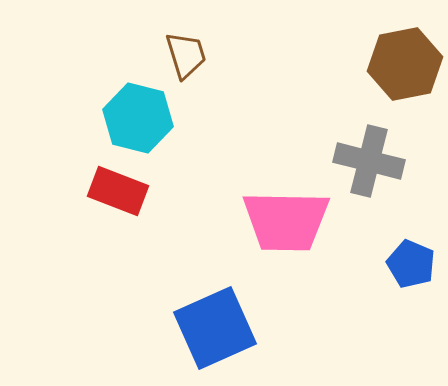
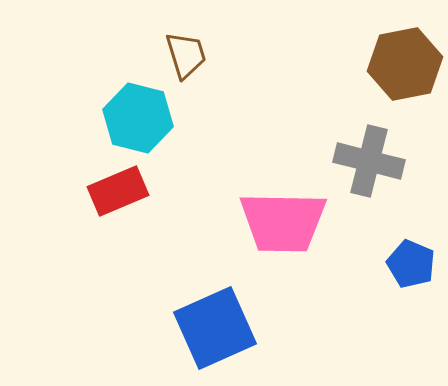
red rectangle: rotated 44 degrees counterclockwise
pink trapezoid: moved 3 px left, 1 px down
